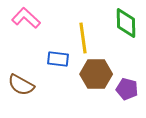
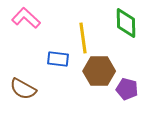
brown hexagon: moved 3 px right, 3 px up
brown semicircle: moved 2 px right, 4 px down
